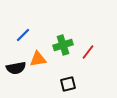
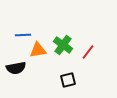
blue line: rotated 42 degrees clockwise
green cross: rotated 36 degrees counterclockwise
orange triangle: moved 9 px up
black square: moved 4 px up
